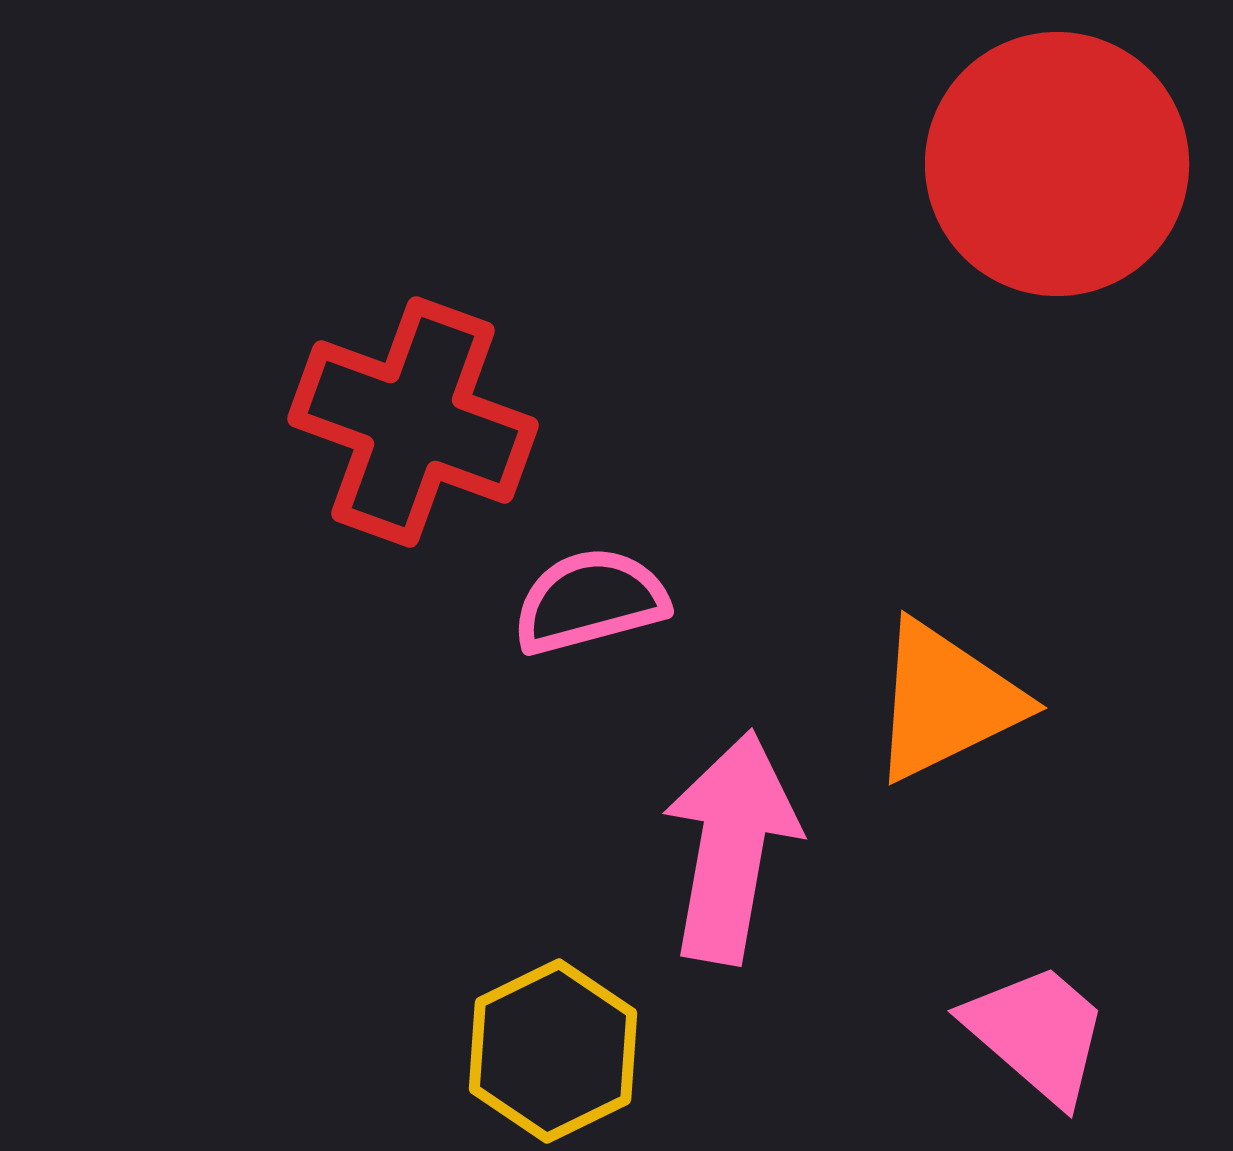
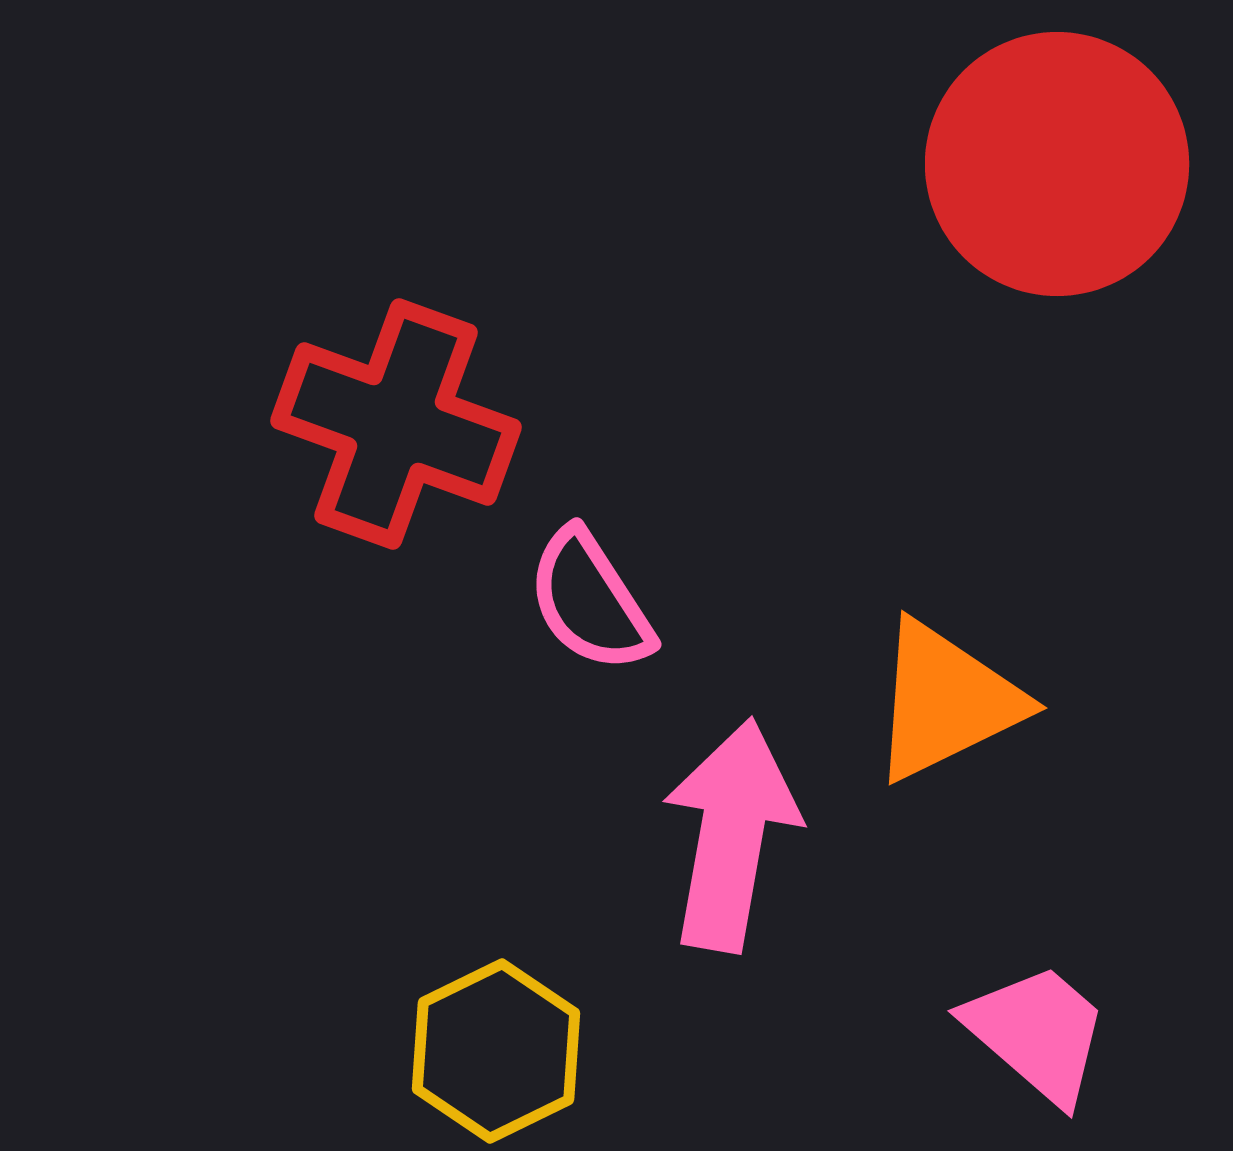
red cross: moved 17 px left, 2 px down
pink semicircle: rotated 108 degrees counterclockwise
pink arrow: moved 12 px up
yellow hexagon: moved 57 px left
